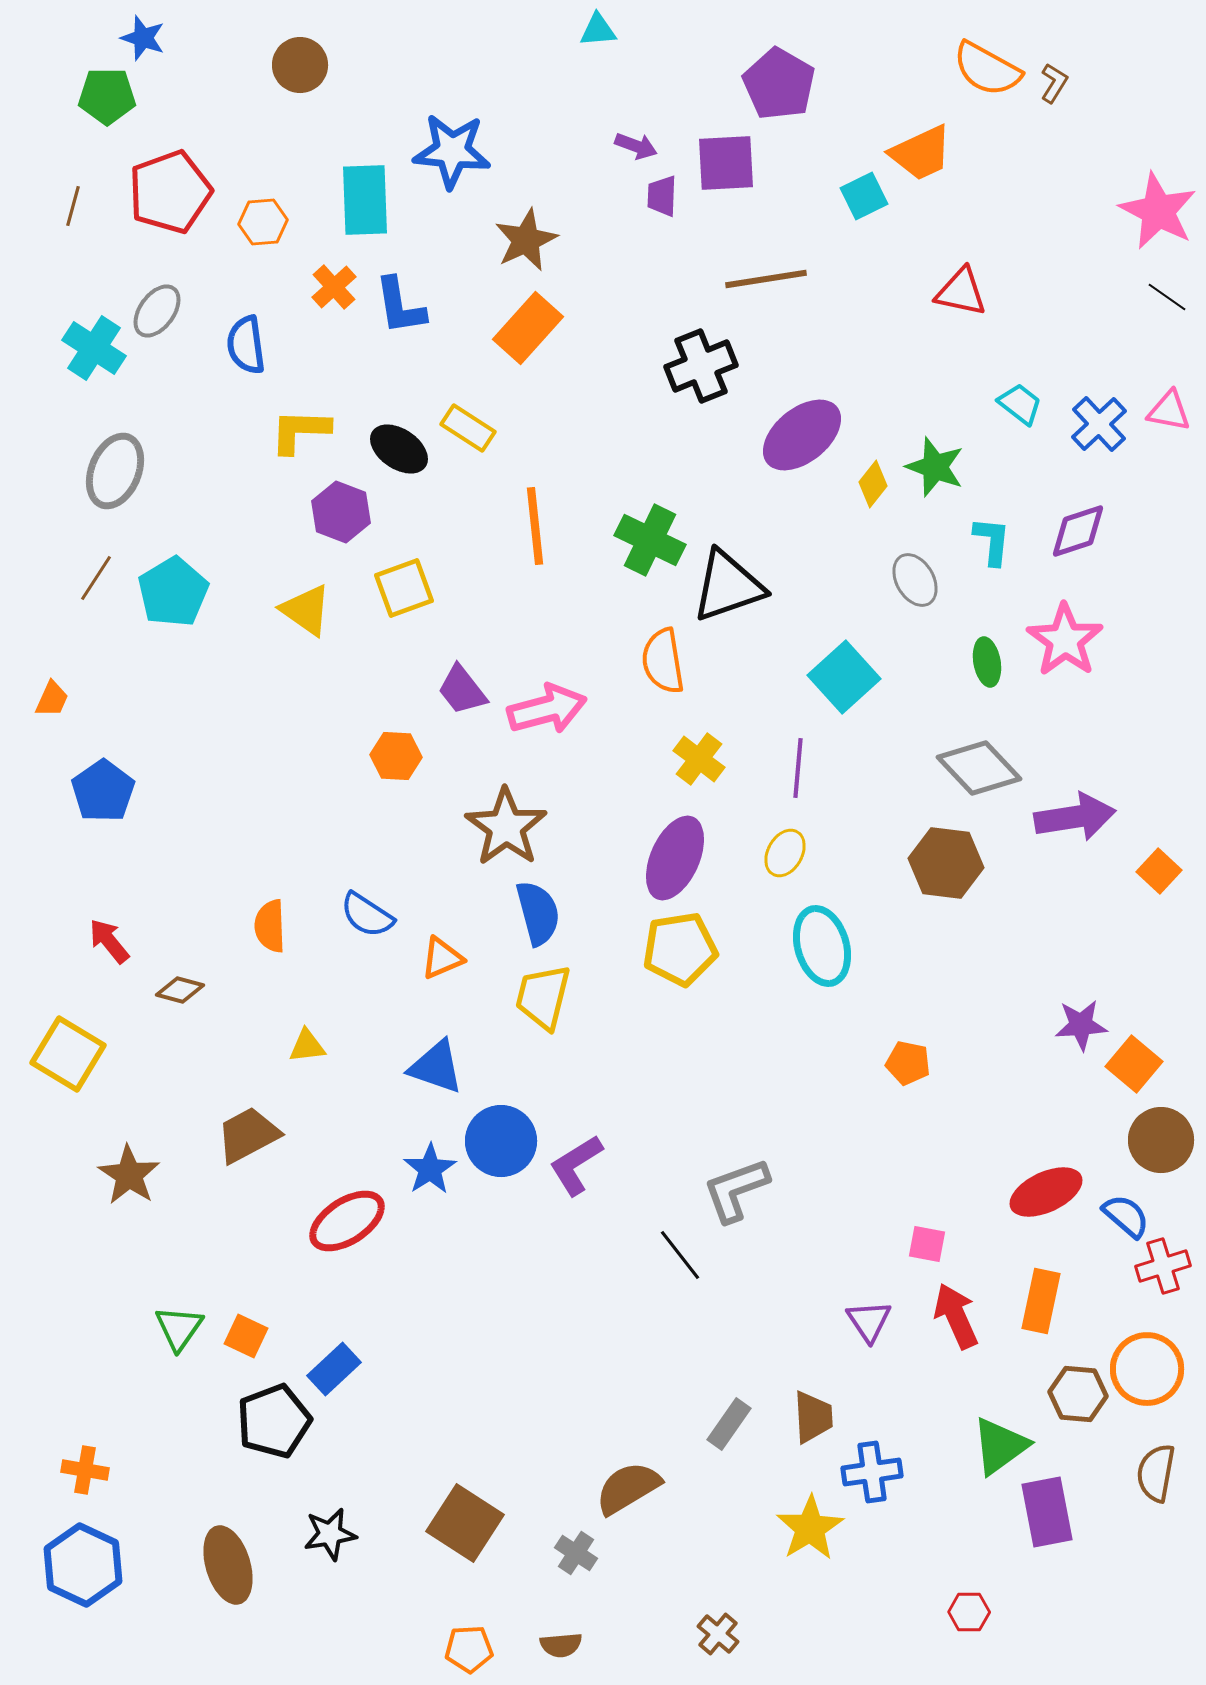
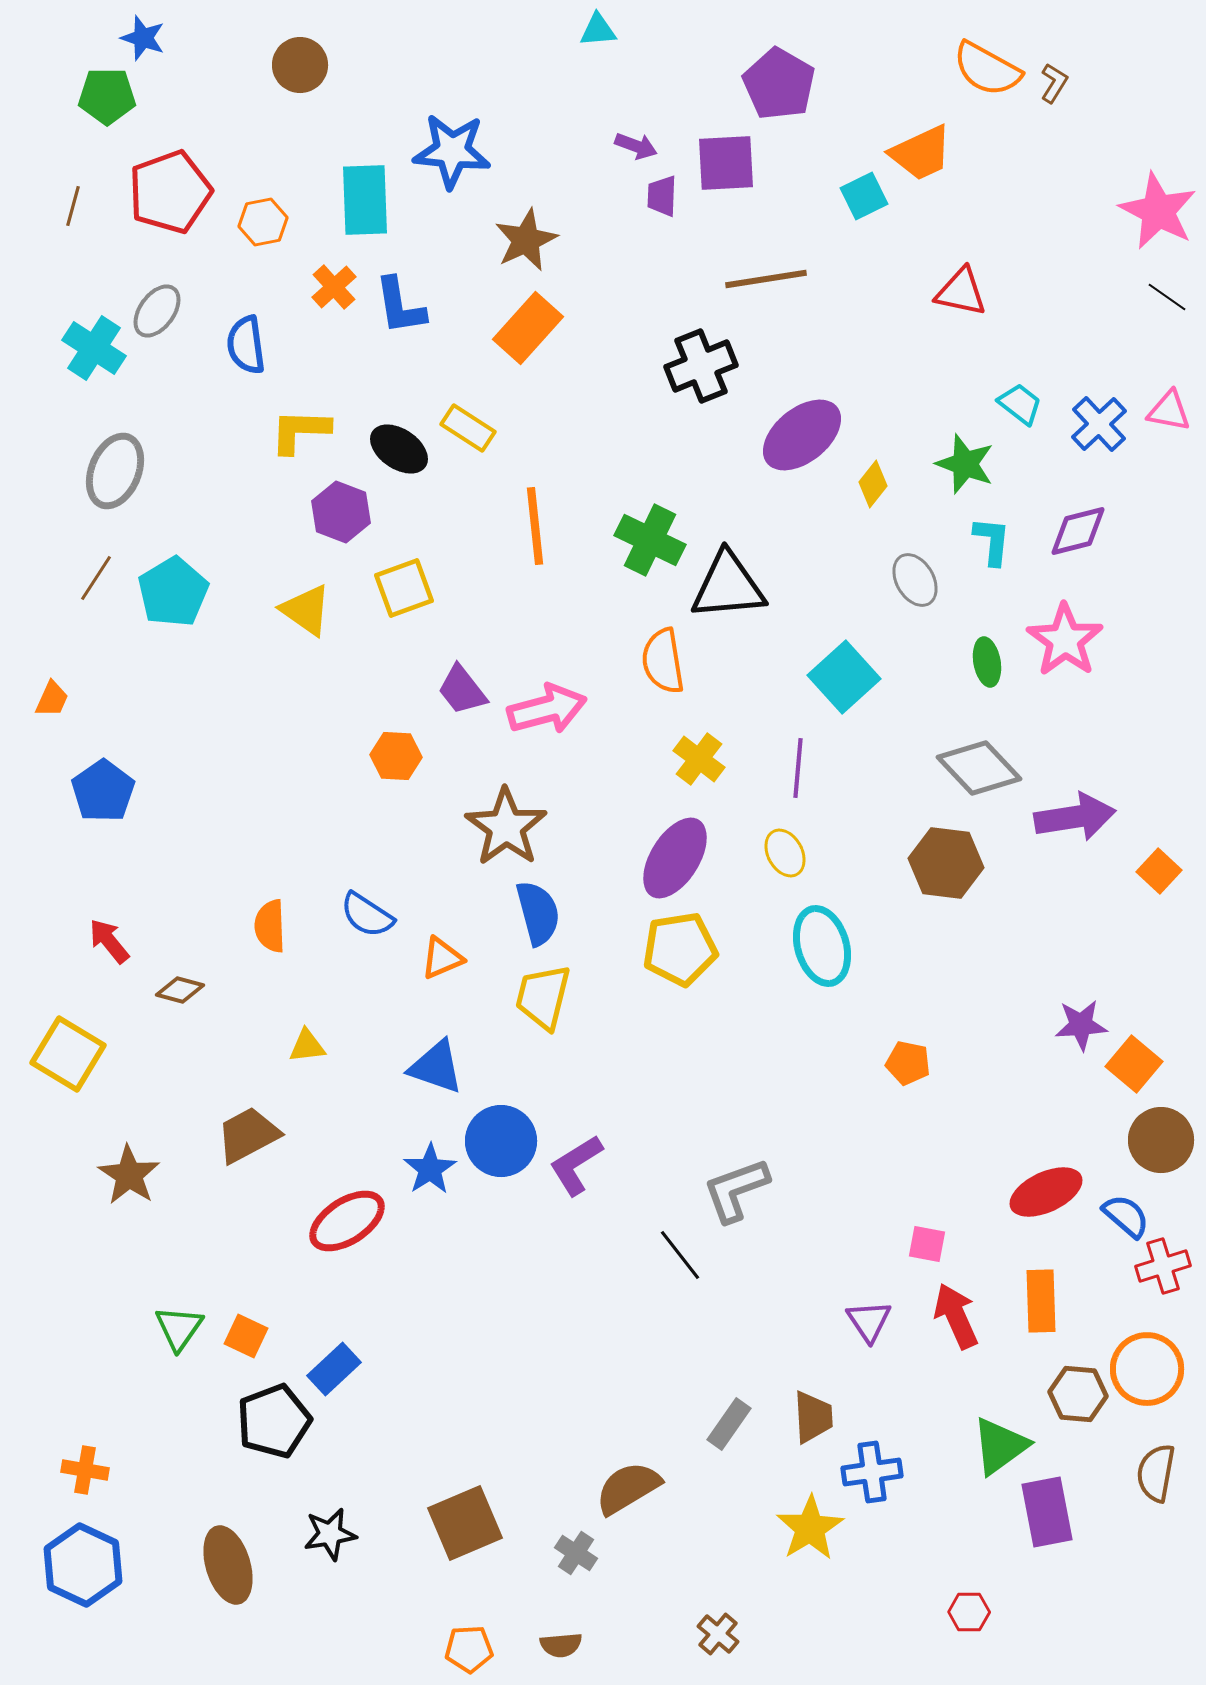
orange hexagon at (263, 222): rotated 6 degrees counterclockwise
green star at (935, 467): moved 30 px right, 3 px up
purple diamond at (1078, 531): rotated 4 degrees clockwise
black triangle at (728, 586): rotated 14 degrees clockwise
yellow ellipse at (785, 853): rotated 57 degrees counterclockwise
purple ellipse at (675, 858): rotated 8 degrees clockwise
orange rectangle at (1041, 1301): rotated 14 degrees counterclockwise
brown square at (465, 1523): rotated 34 degrees clockwise
